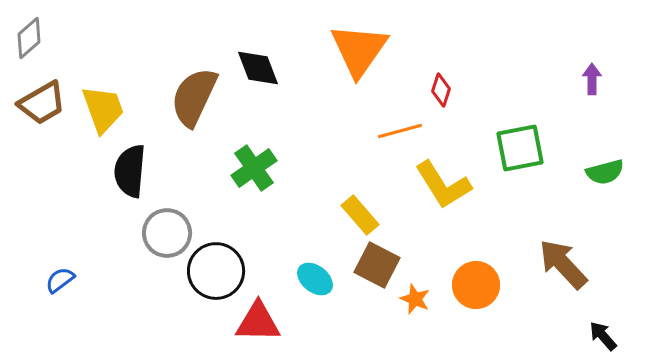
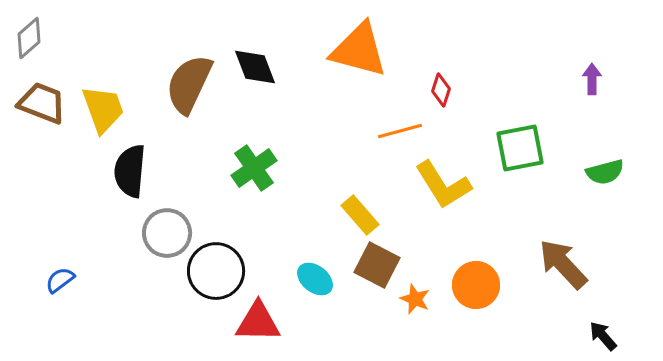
orange triangle: rotated 50 degrees counterclockwise
black diamond: moved 3 px left, 1 px up
brown semicircle: moved 5 px left, 13 px up
brown trapezoid: rotated 129 degrees counterclockwise
